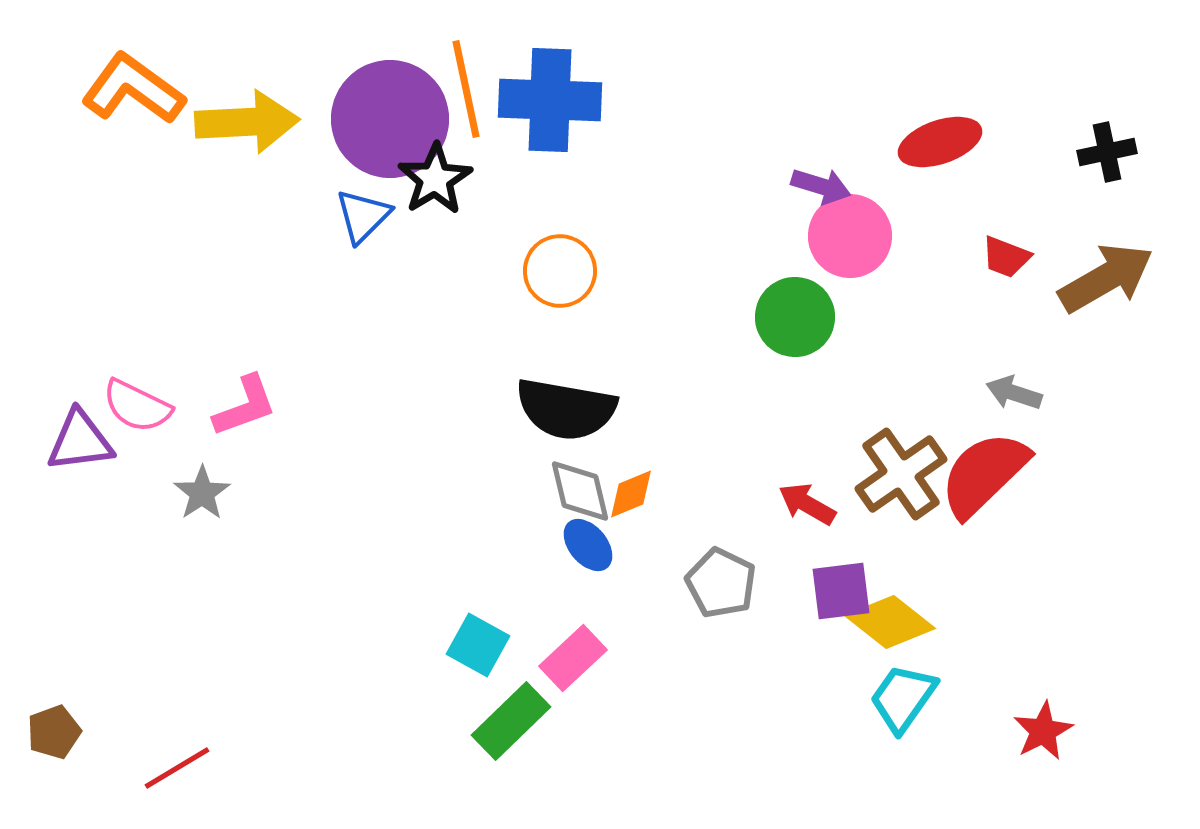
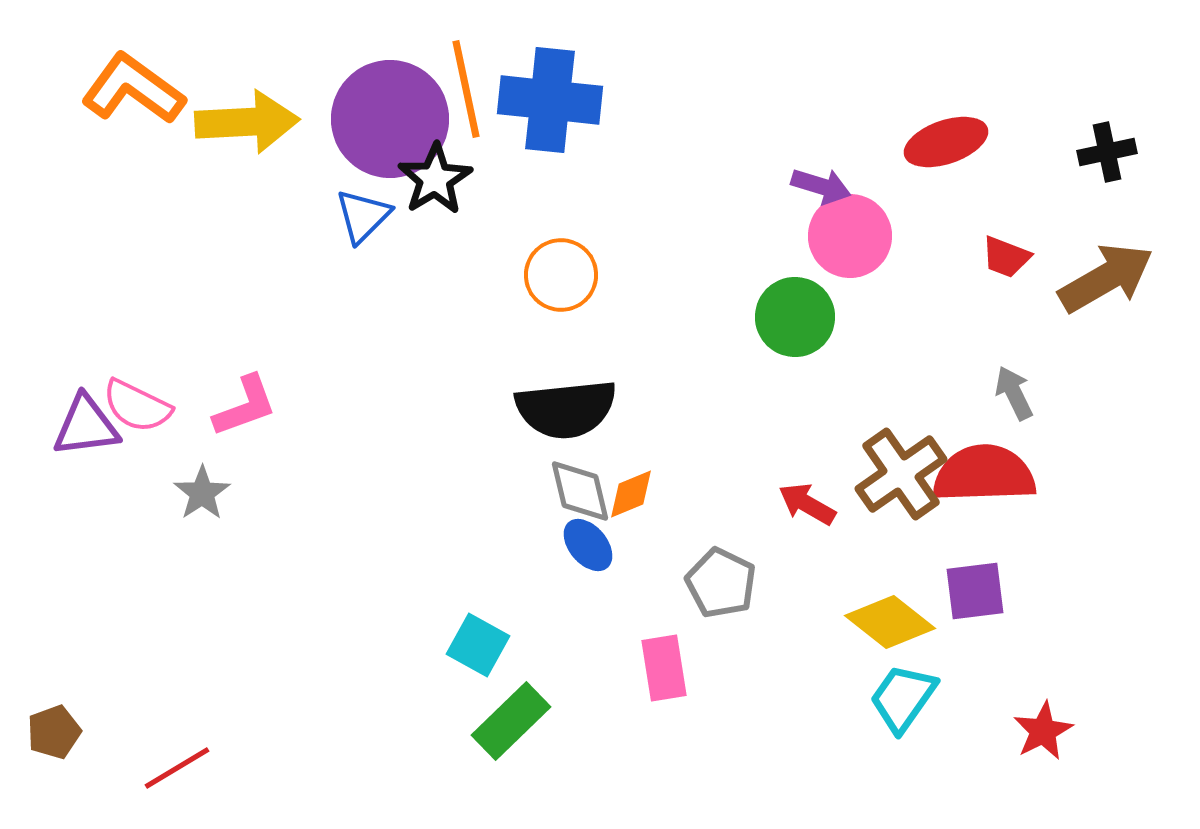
blue cross: rotated 4 degrees clockwise
red ellipse: moved 6 px right
orange circle: moved 1 px right, 4 px down
gray arrow: rotated 46 degrees clockwise
black semicircle: rotated 16 degrees counterclockwise
purple triangle: moved 6 px right, 15 px up
red semicircle: rotated 42 degrees clockwise
purple square: moved 134 px right
pink rectangle: moved 91 px right, 10 px down; rotated 56 degrees counterclockwise
